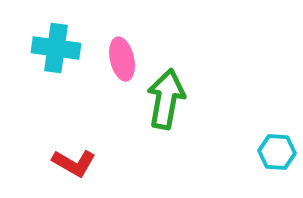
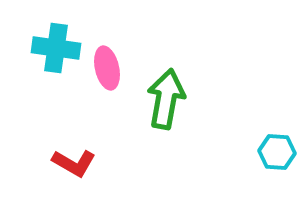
pink ellipse: moved 15 px left, 9 px down
